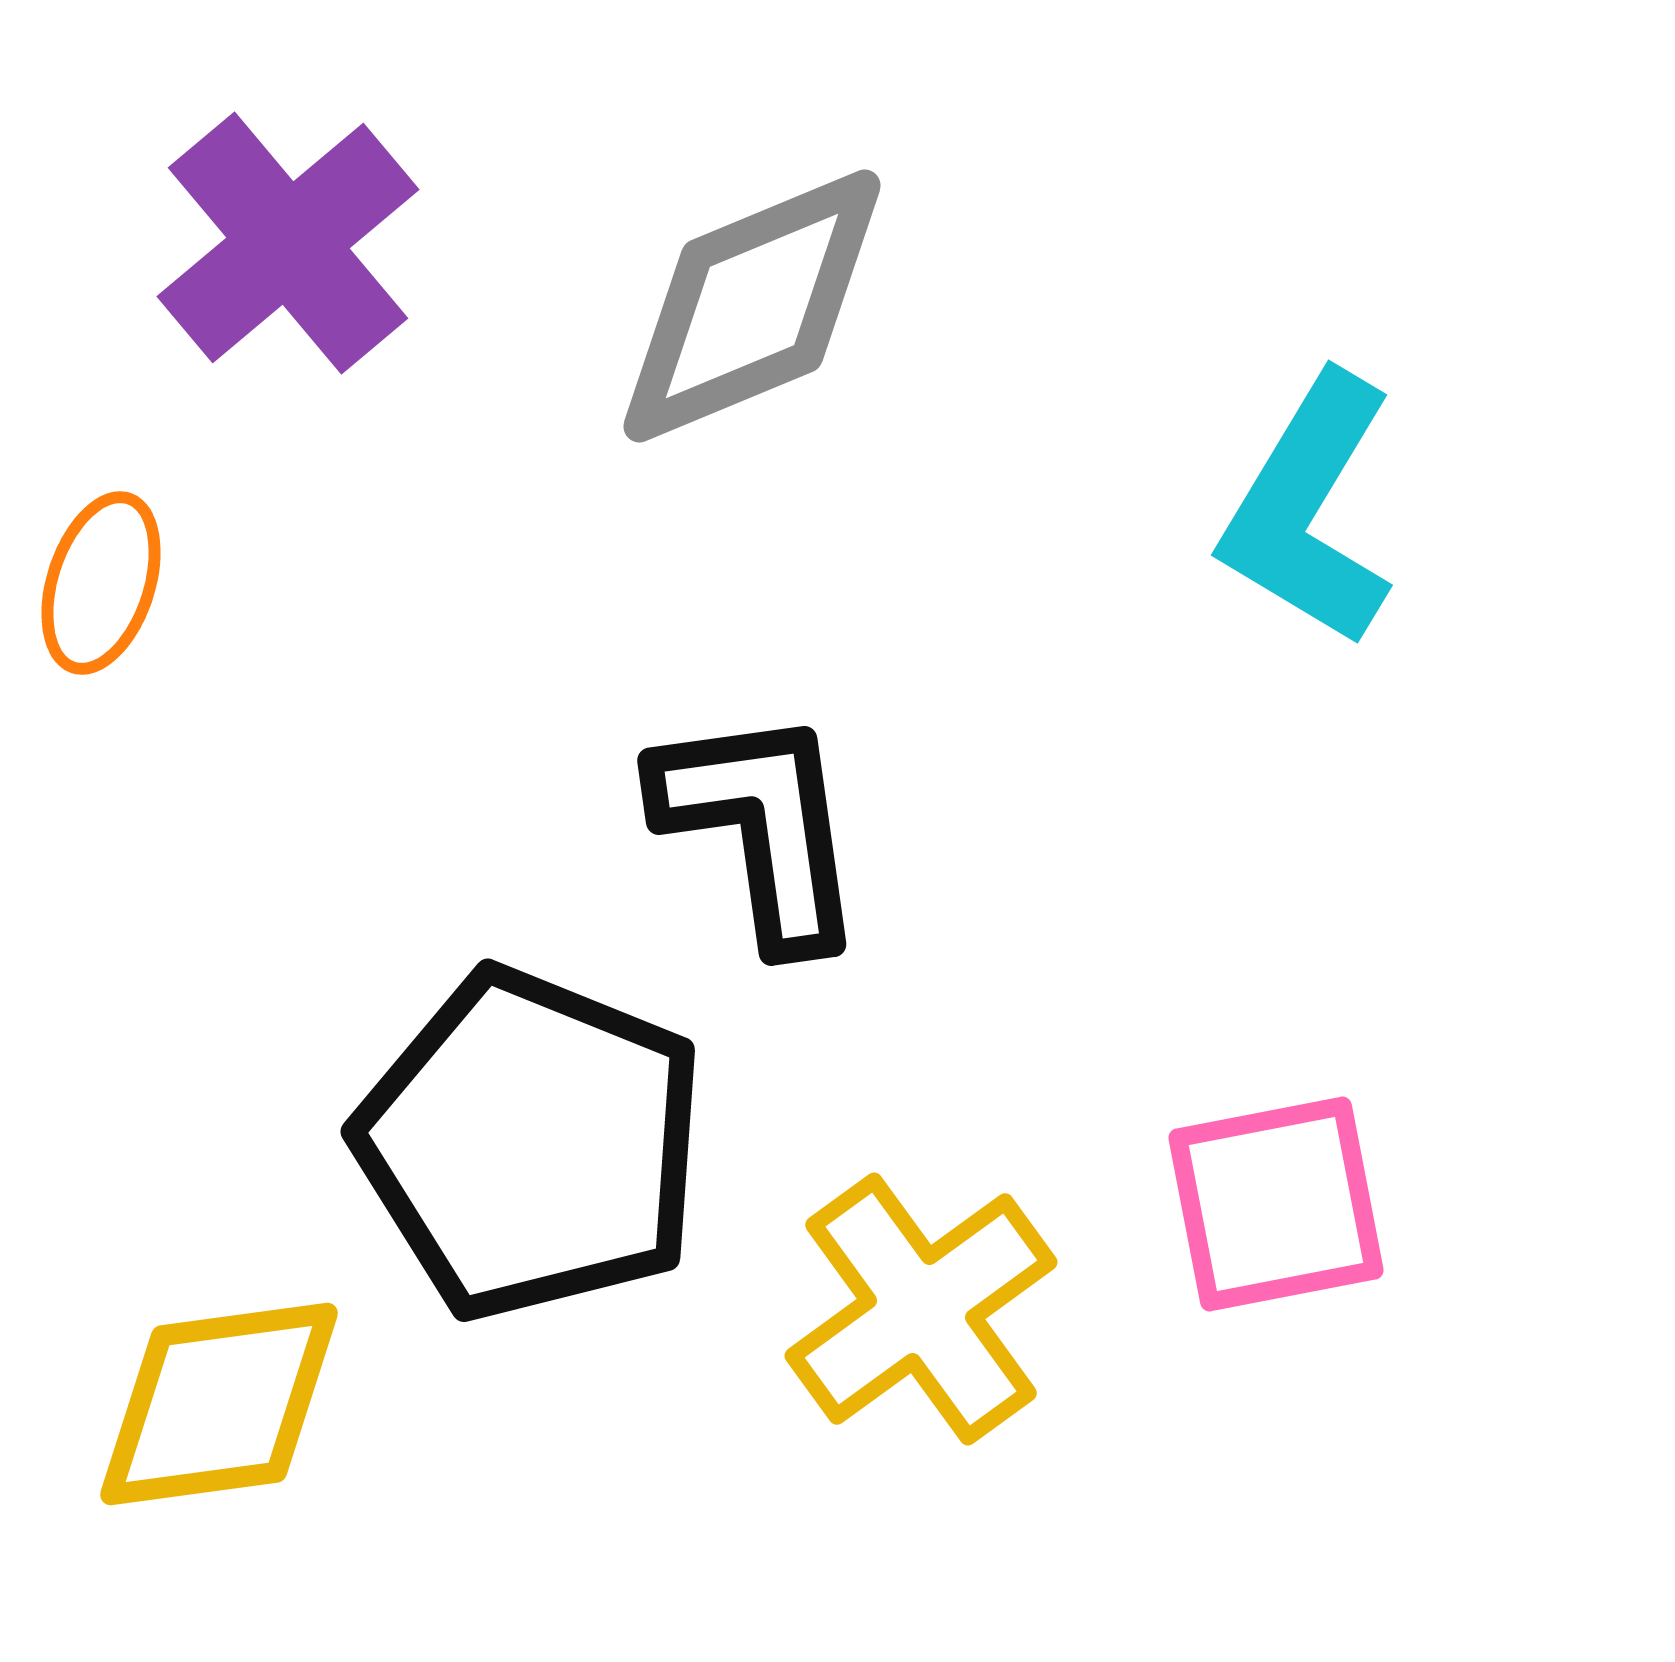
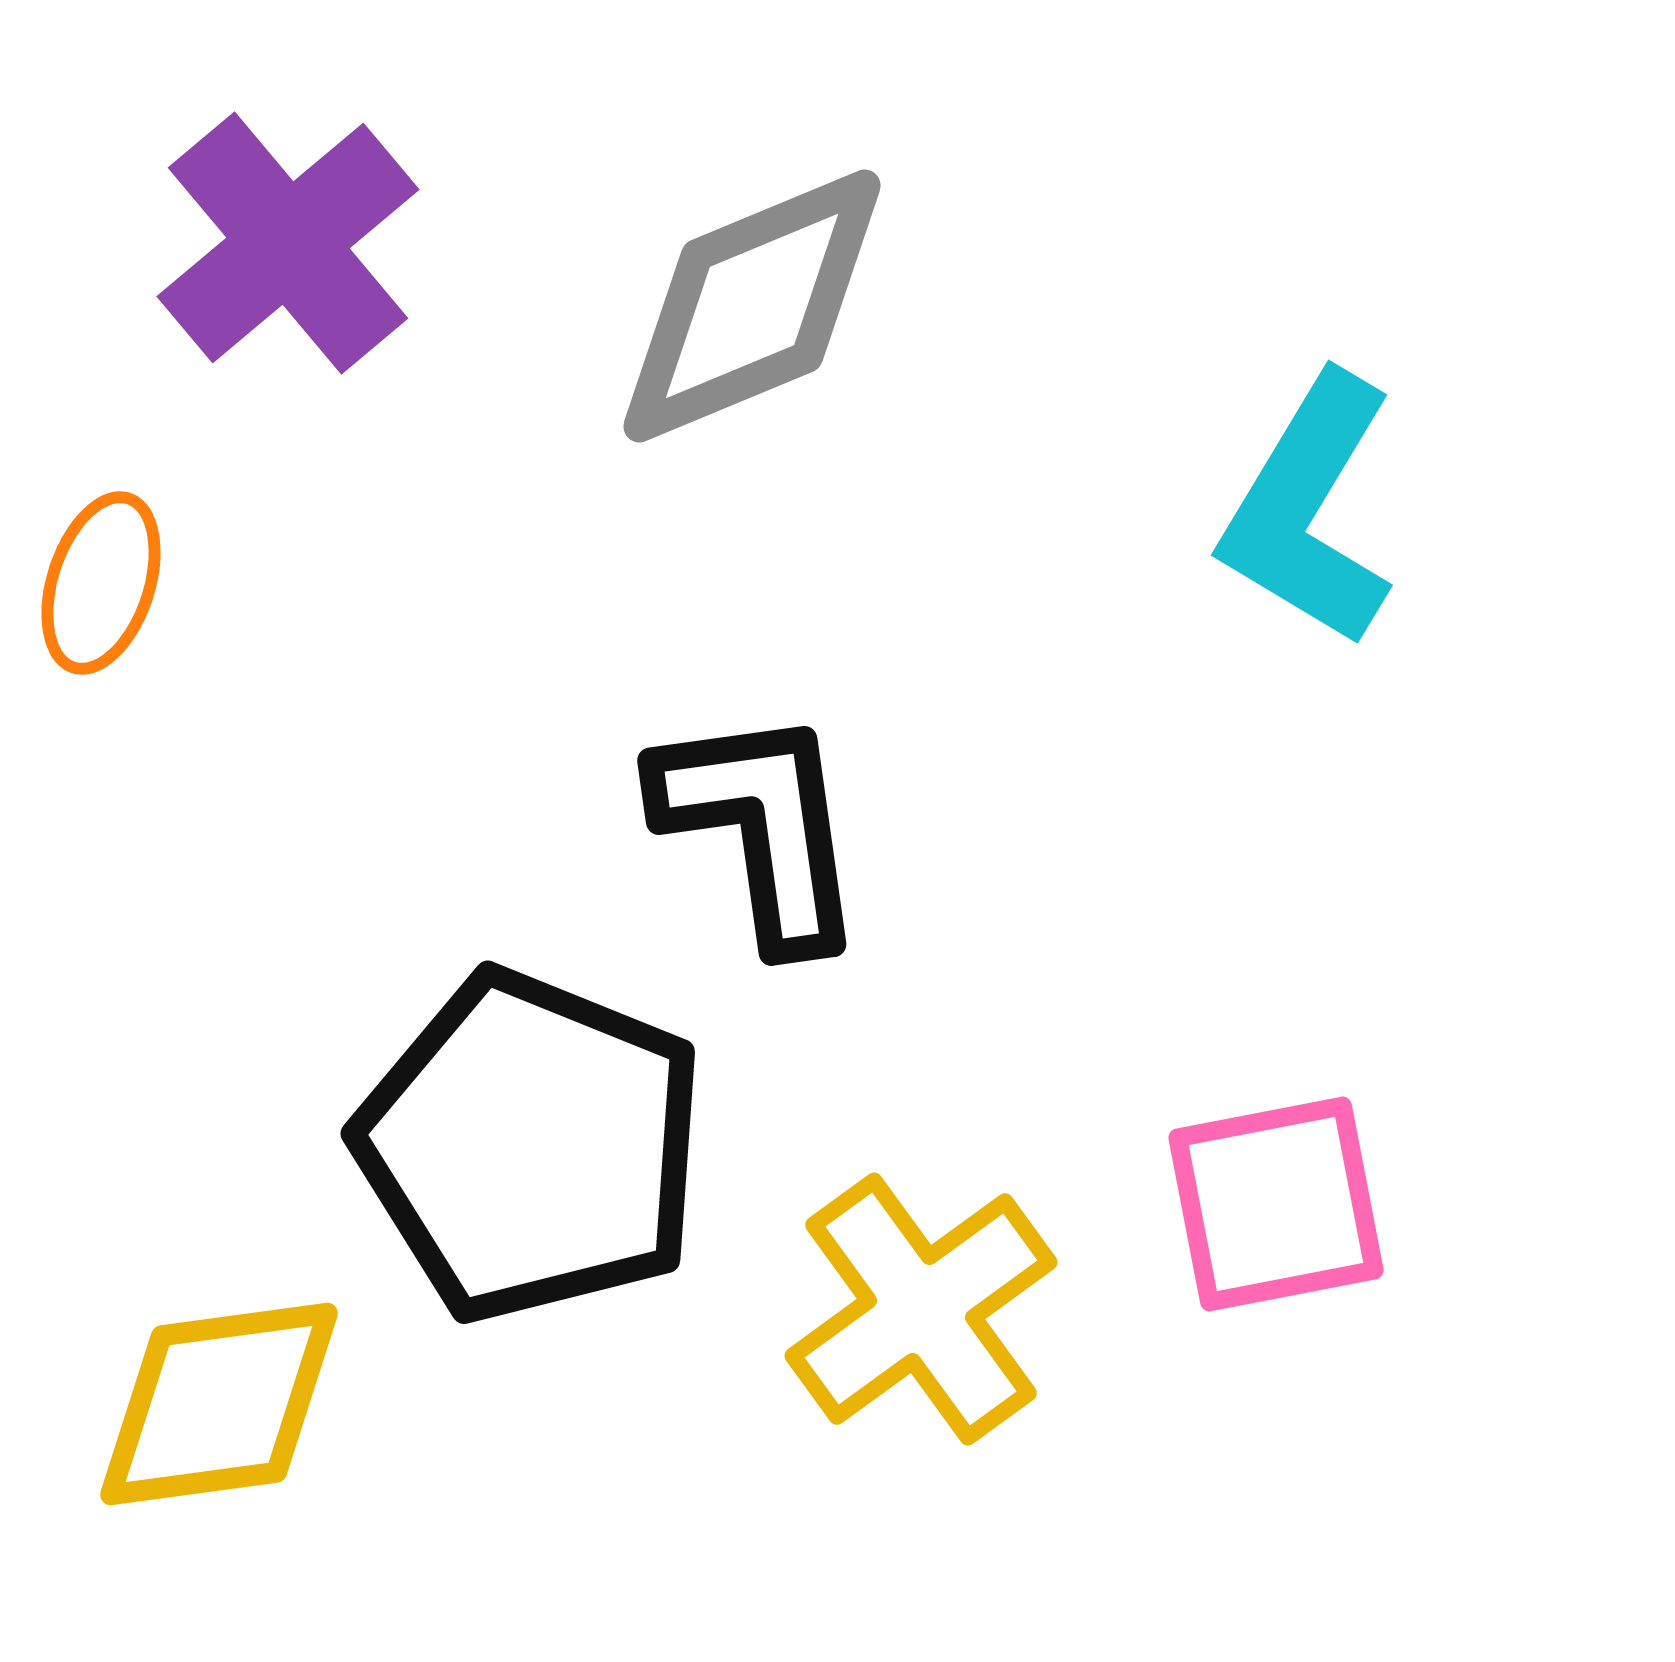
black pentagon: moved 2 px down
